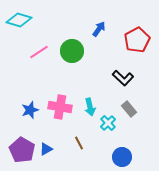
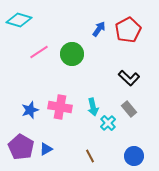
red pentagon: moved 9 px left, 10 px up
green circle: moved 3 px down
black L-shape: moved 6 px right
cyan arrow: moved 3 px right
brown line: moved 11 px right, 13 px down
purple pentagon: moved 1 px left, 3 px up
blue circle: moved 12 px right, 1 px up
